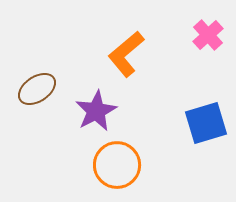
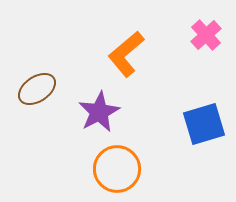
pink cross: moved 2 px left
purple star: moved 3 px right, 1 px down
blue square: moved 2 px left, 1 px down
orange circle: moved 4 px down
